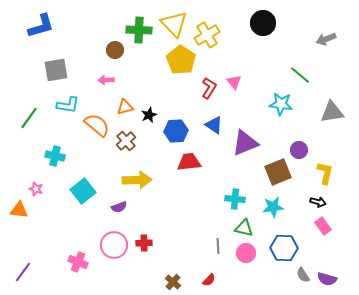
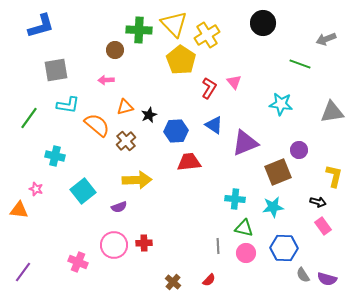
green line at (300, 75): moved 11 px up; rotated 20 degrees counterclockwise
yellow L-shape at (325, 173): moved 9 px right, 3 px down
